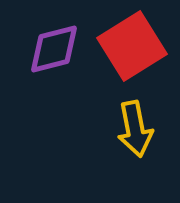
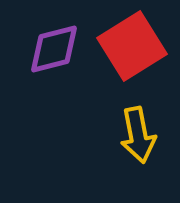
yellow arrow: moved 3 px right, 6 px down
